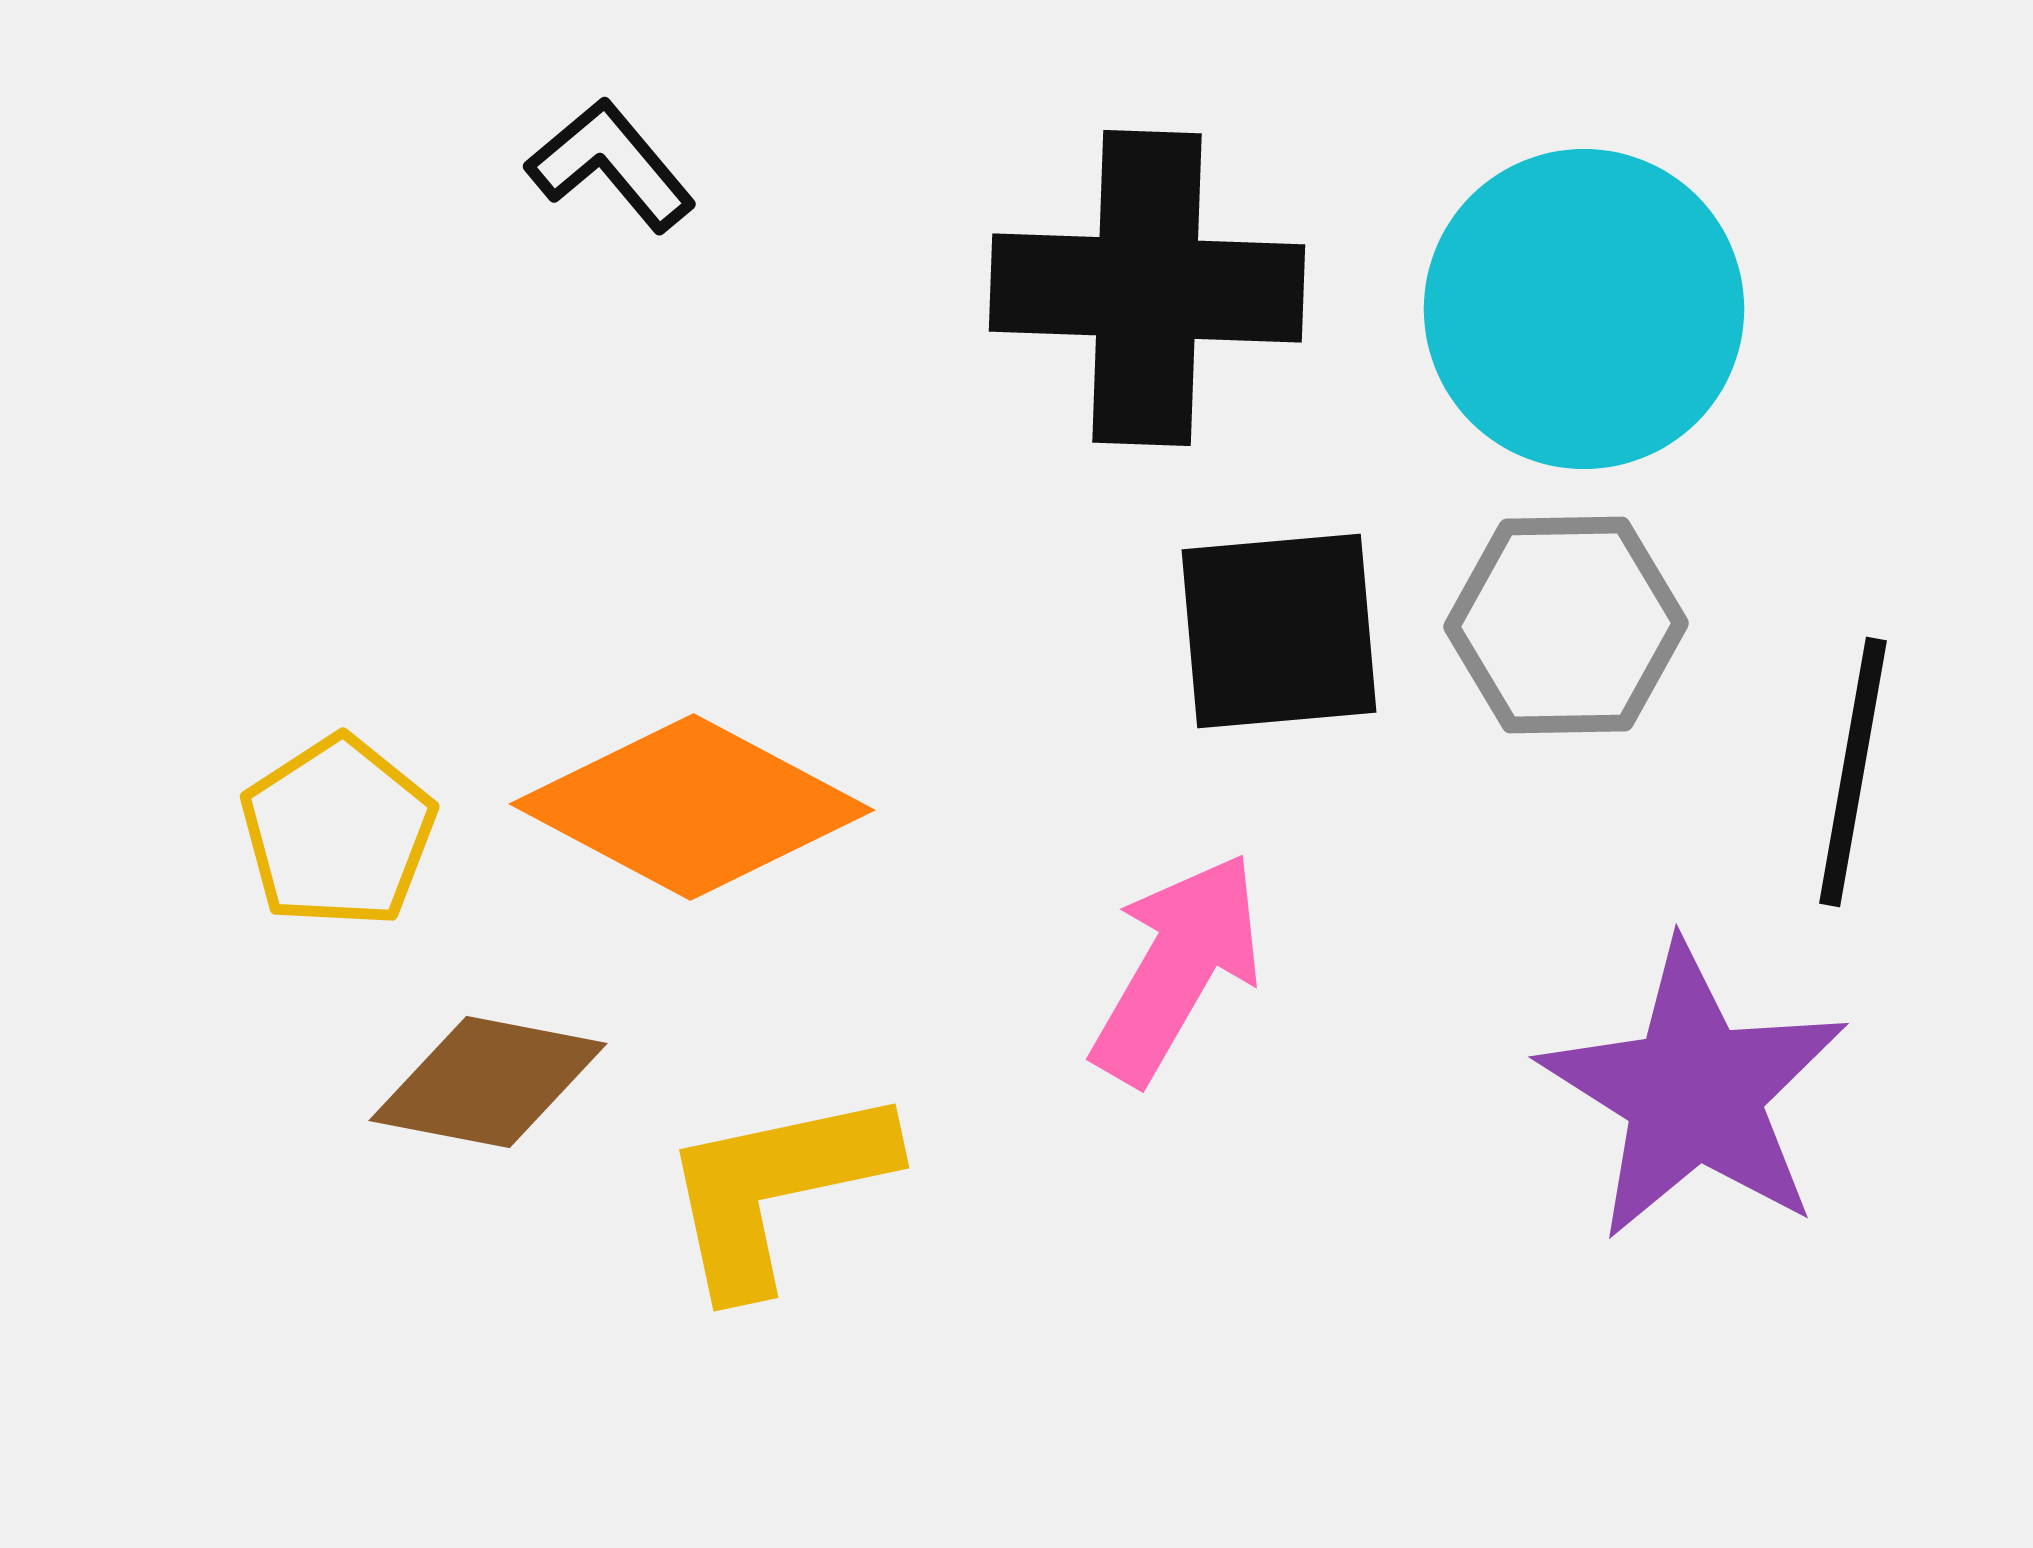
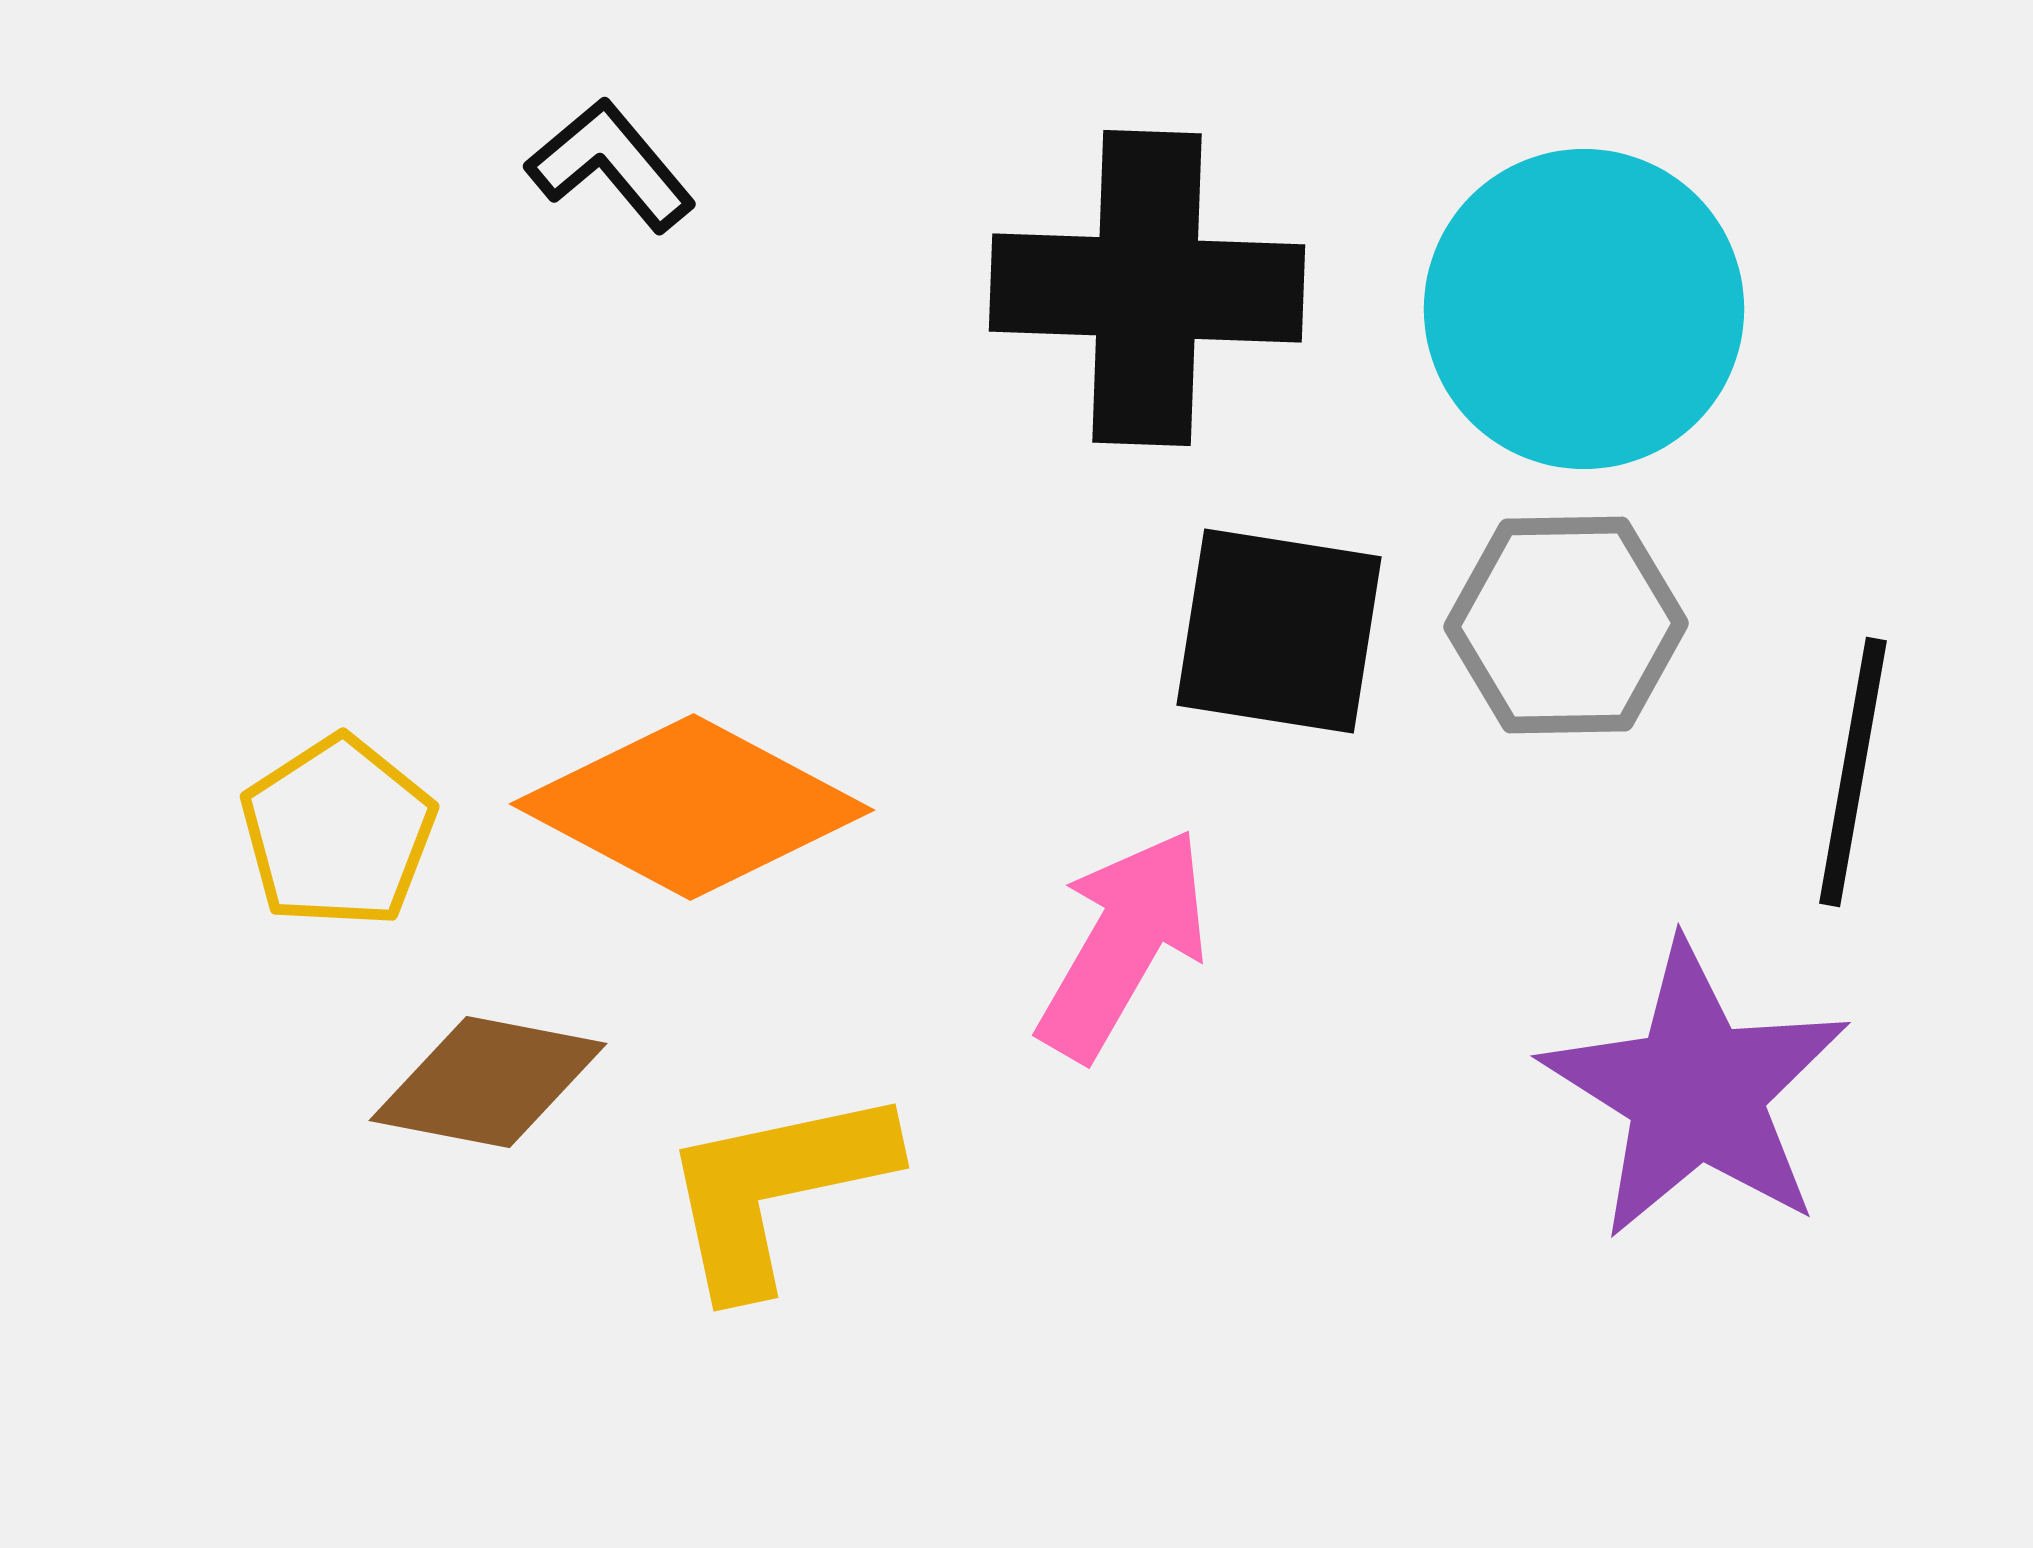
black square: rotated 14 degrees clockwise
pink arrow: moved 54 px left, 24 px up
purple star: moved 2 px right, 1 px up
